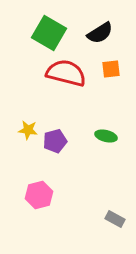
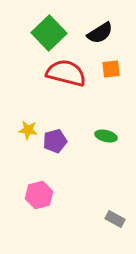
green square: rotated 16 degrees clockwise
